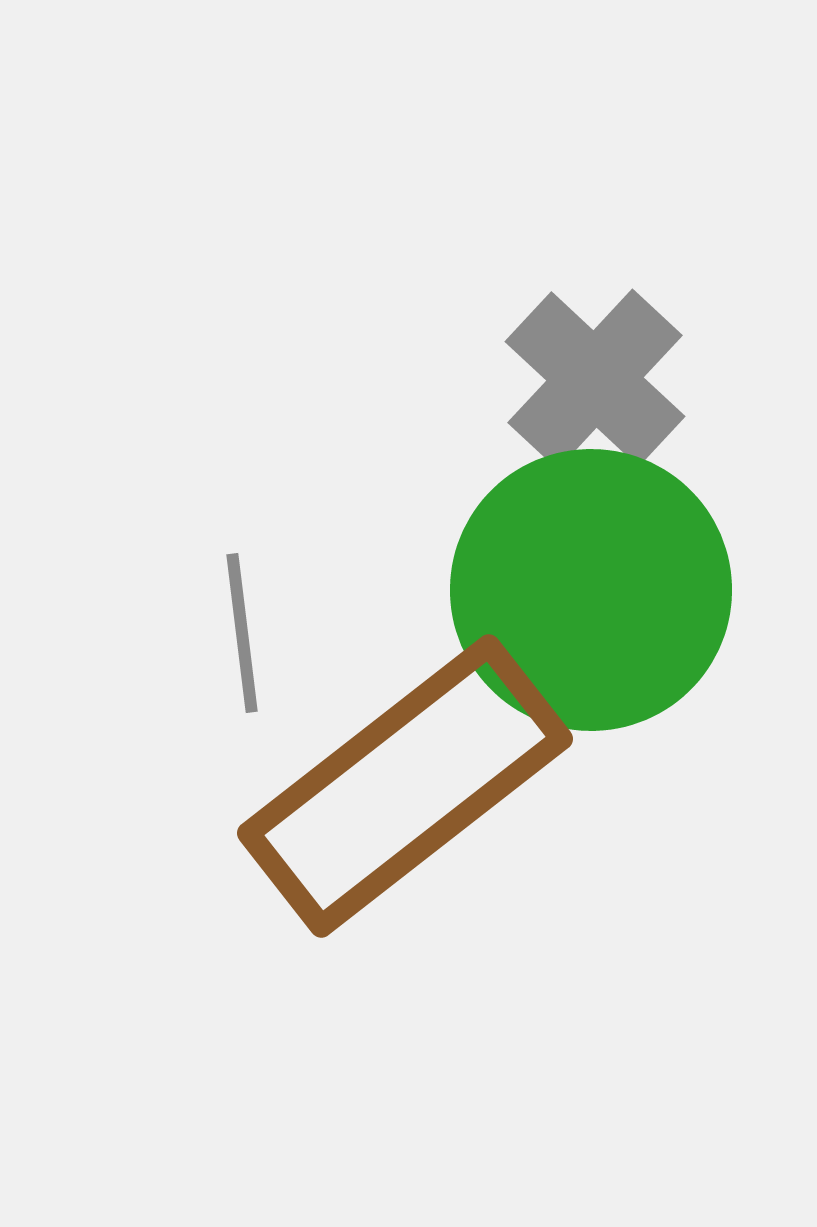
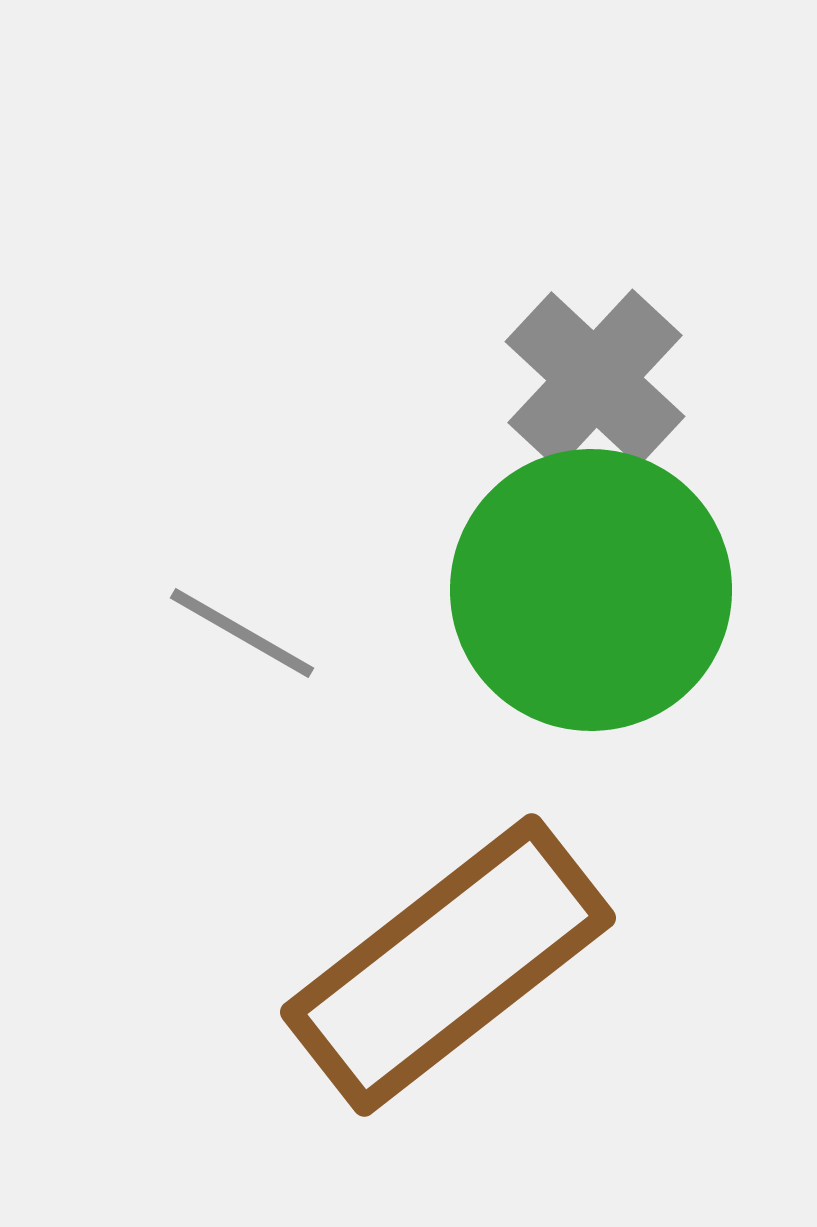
gray line: rotated 53 degrees counterclockwise
brown rectangle: moved 43 px right, 179 px down
